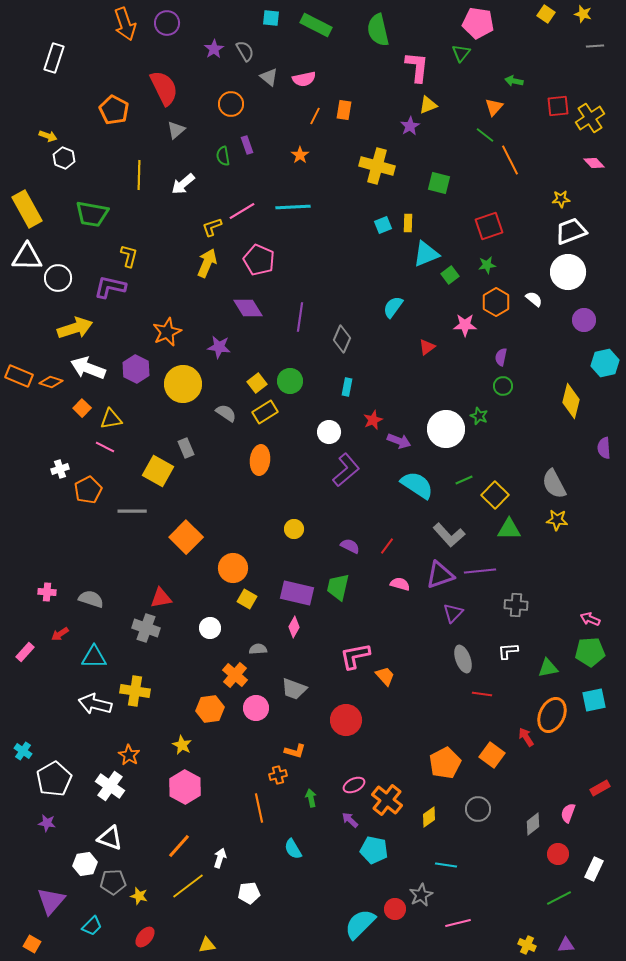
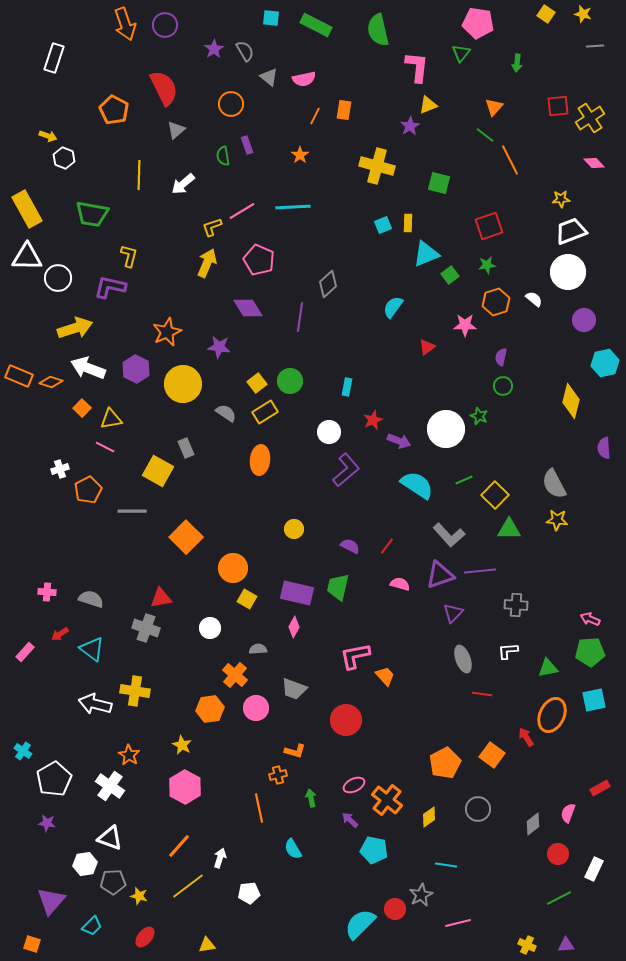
purple circle at (167, 23): moved 2 px left, 2 px down
green arrow at (514, 81): moved 3 px right, 18 px up; rotated 96 degrees counterclockwise
orange hexagon at (496, 302): rotated 12 degrees clockwise
gray diamond at (342, 339): moved 14 px left, 55 px up; rotated 24 degrees clockwise
cyan triangle at (94, 657): moved 2 px left, 8 px up; rotated 36 degrees clockwise
orange square at (32, 944): rotated 12 degrees counterclockwise
